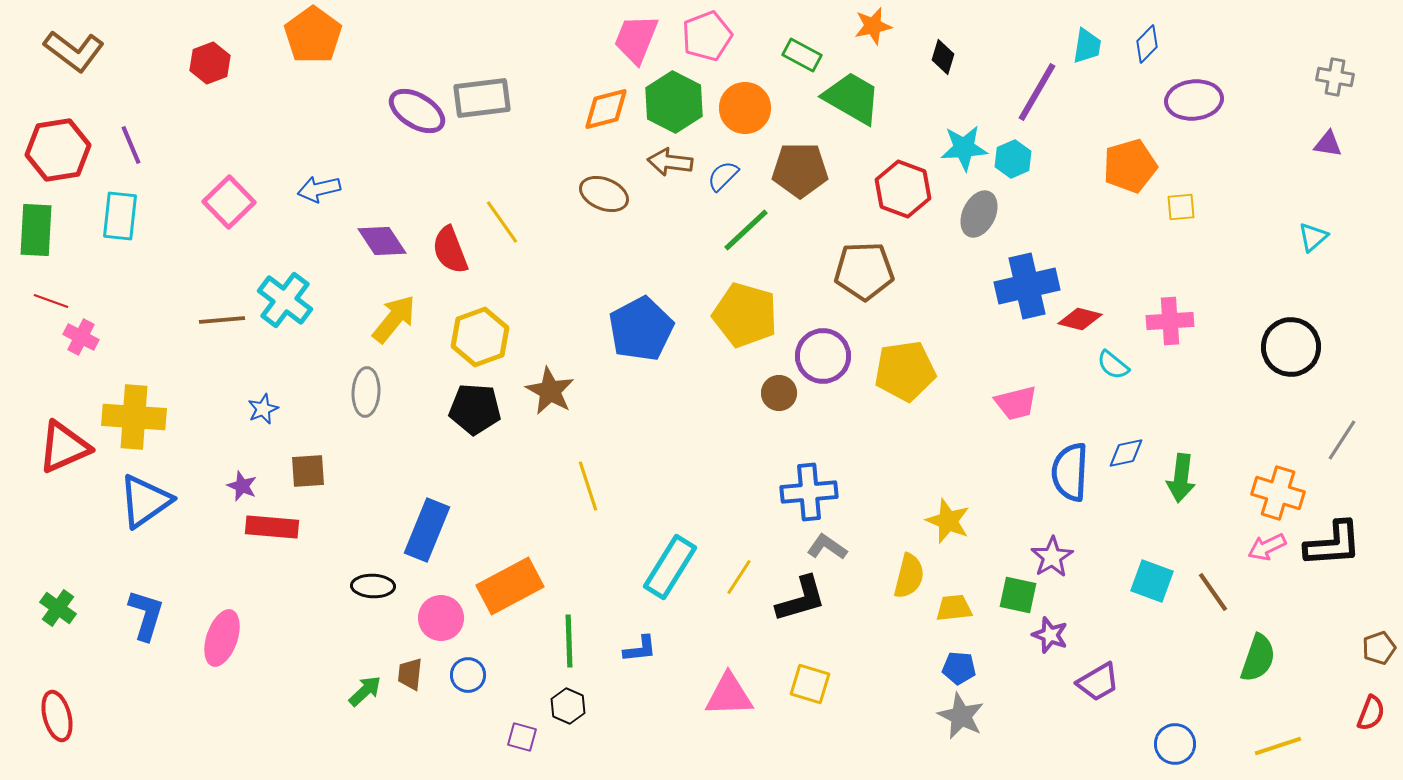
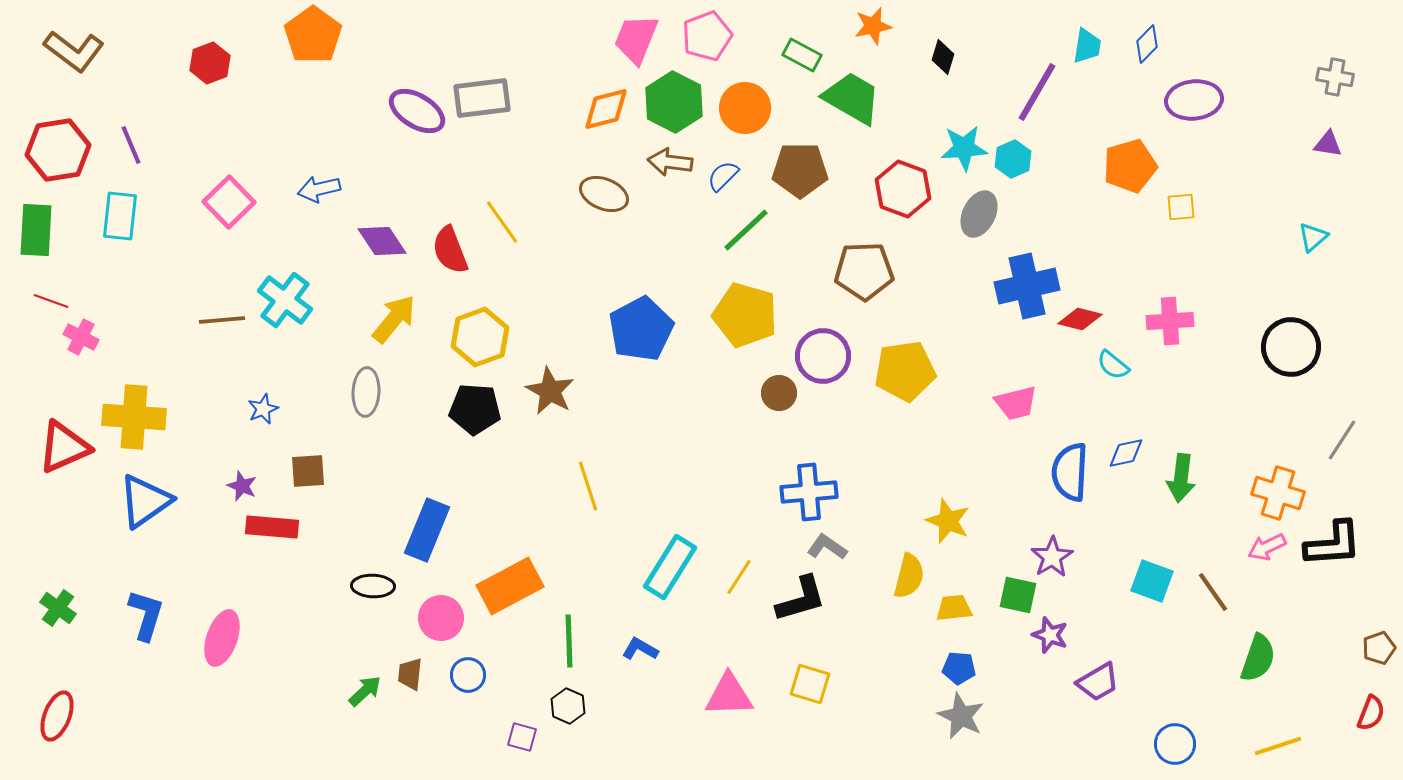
blue L-shape at (640, 649): rotated 144 degrees counterclockwise
red ellipse at (57, 716): rotated 36 degrees clockwise
